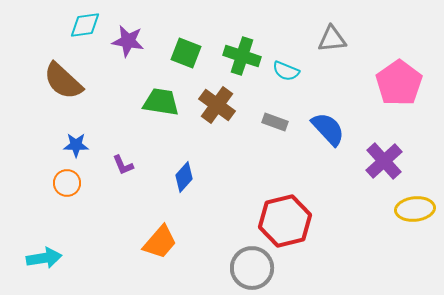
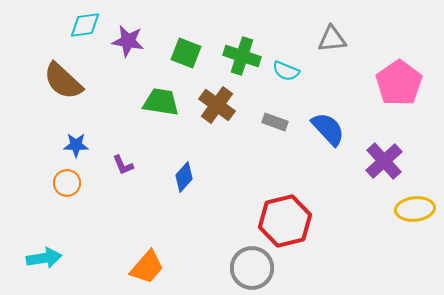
orange trapezoid: moved 13 px left, 25 px down
